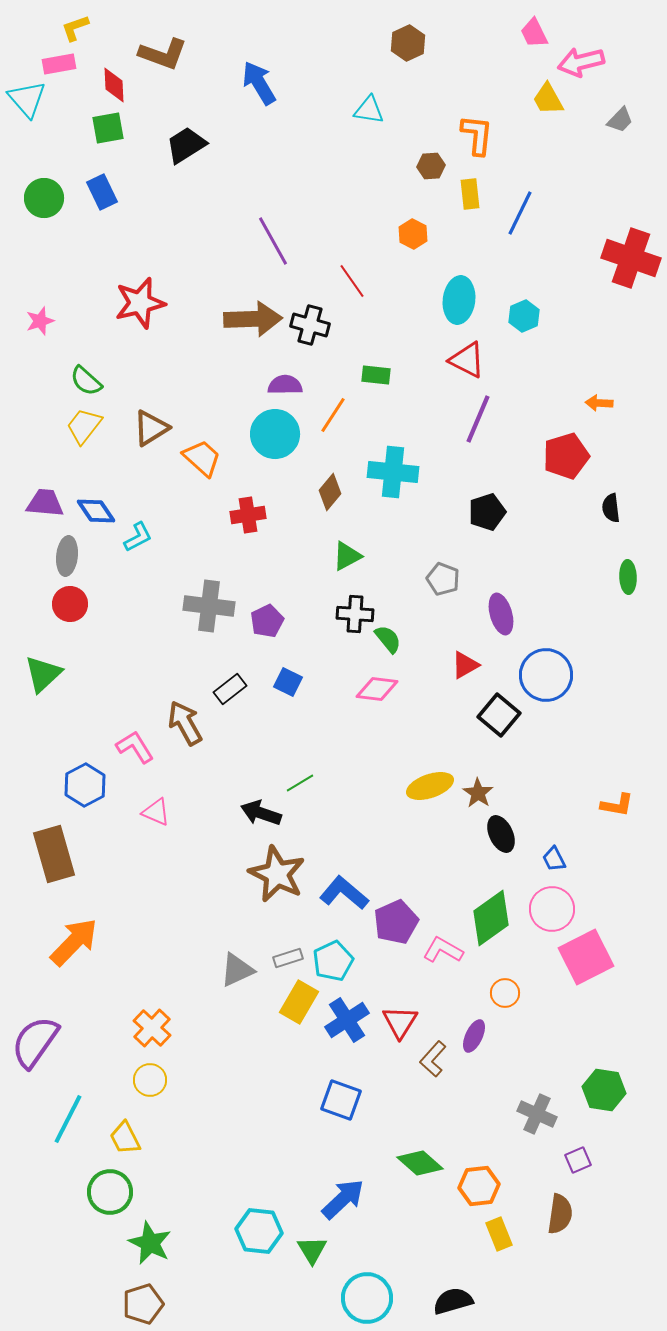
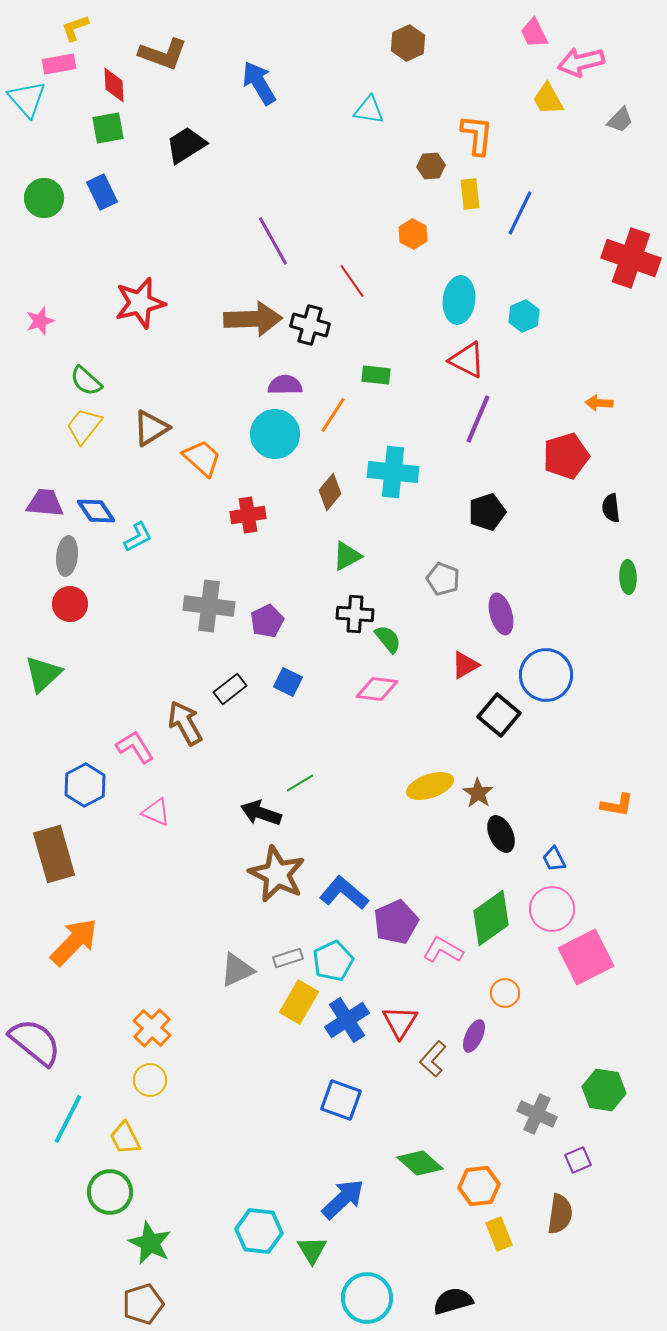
purple semicircle at (35, 1042): rotated 94 degrees clockwise
